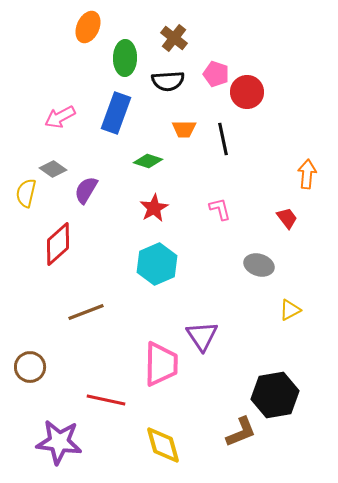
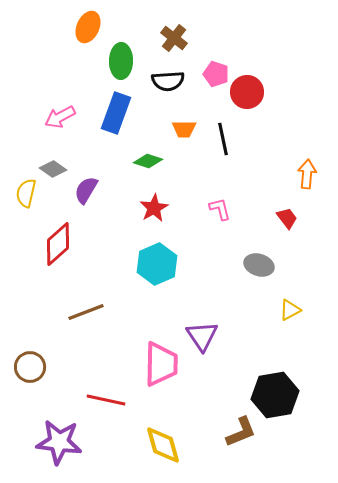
green ellipse: moved 4 px left, 3 px down
